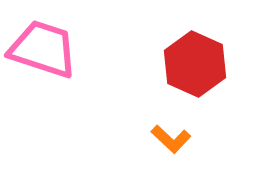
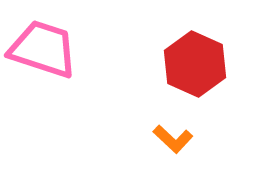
orange L-shape: moved 2 px right
